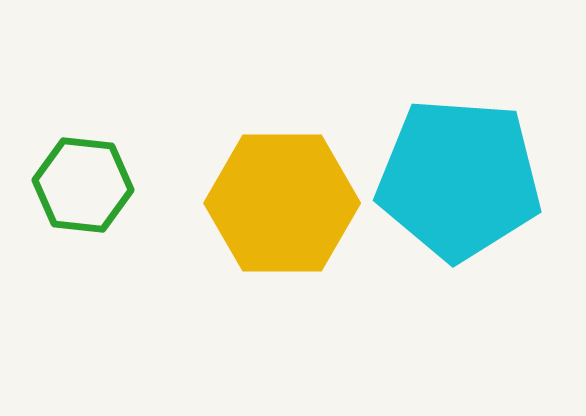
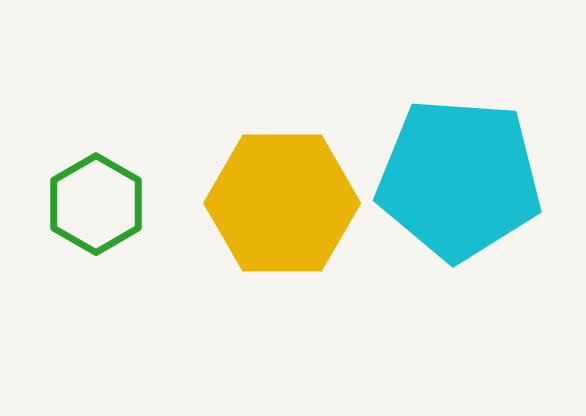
green hexagon: moved 13 px right, 19 px down; rotated 24 degrees clockwise
